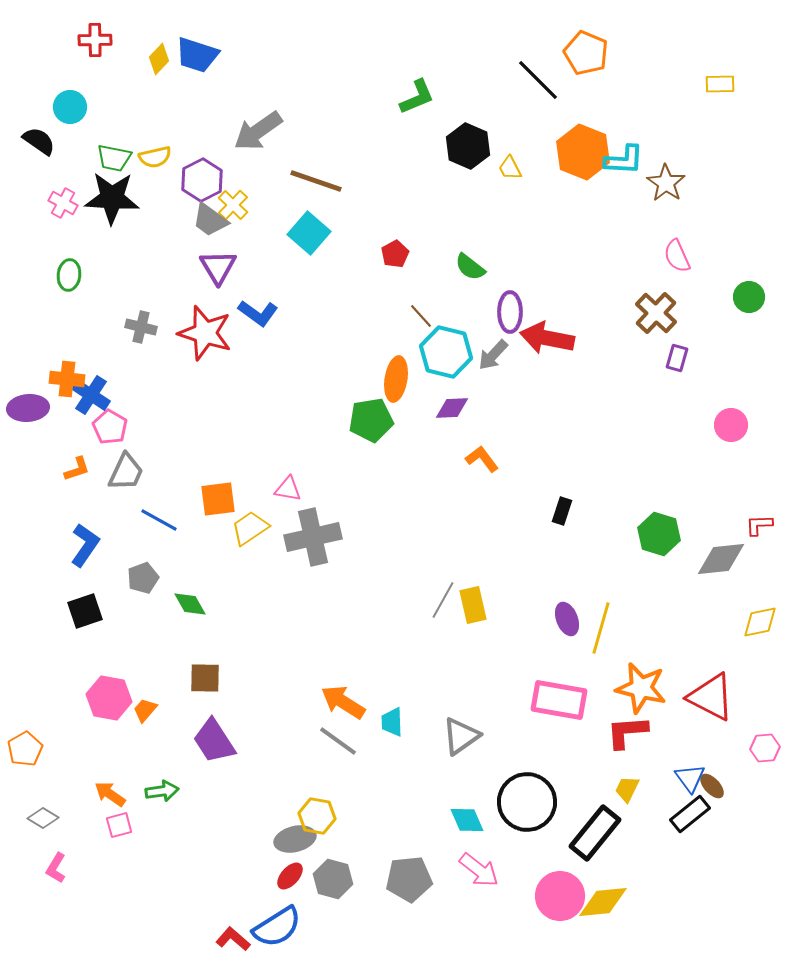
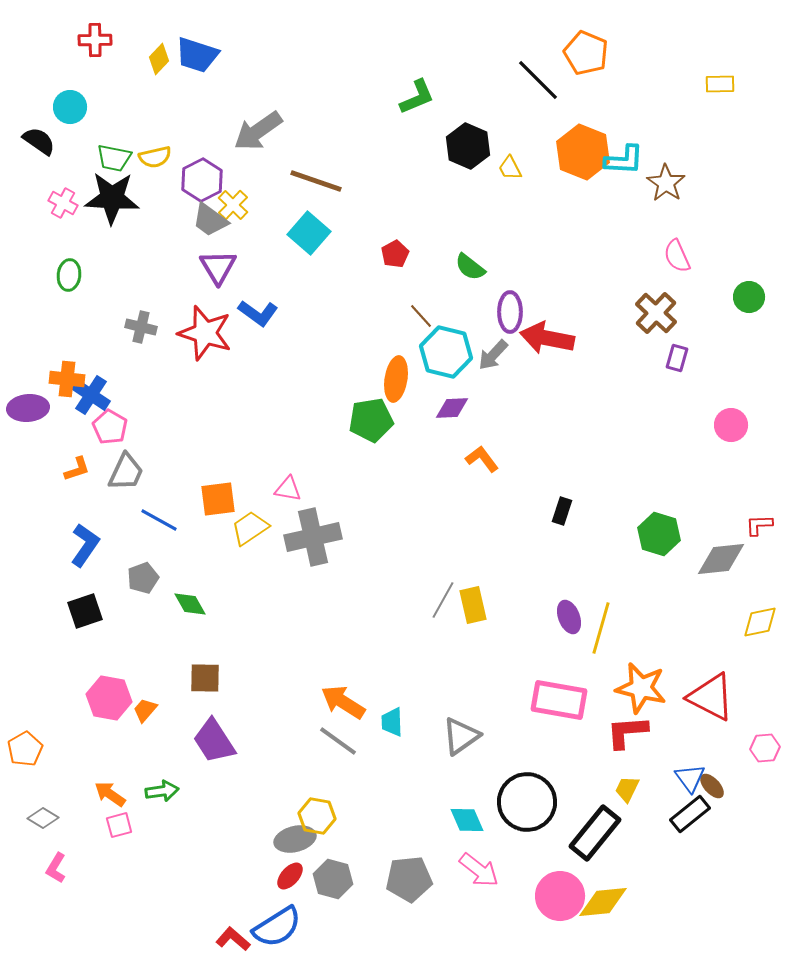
purple ellipse at (567, 619): moved 2 px right, 2 px up
